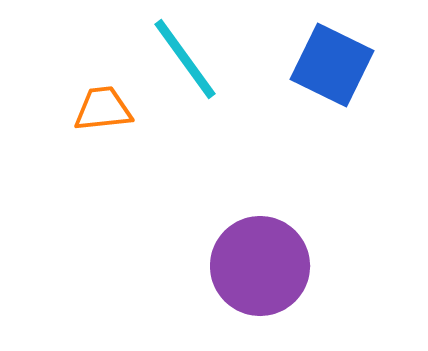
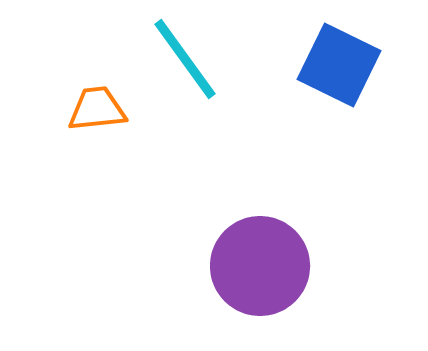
blue square: moved 7 px right
orange trapezoid: moved 6 px left
